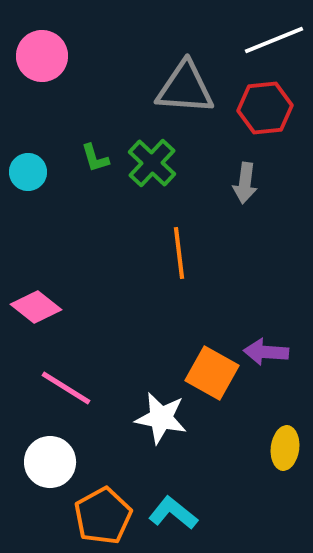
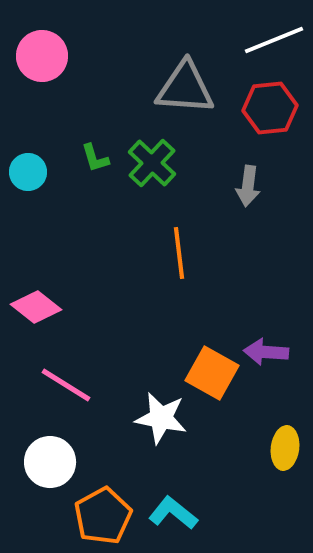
red hexagon: moved 5 px right
gray arrow: moved 3 px right, 3 px down
pink line: moved 3 px up
